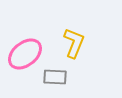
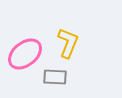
yellow L-shape: moved 6 px left
